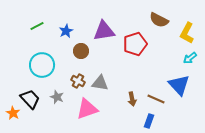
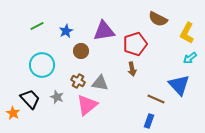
brown semicircle: moved 1 px left, 1 px up
brown arrow: moved 30 px up
pink triangle: moved 4 px up; rotated 20 degrees counterclockwise
